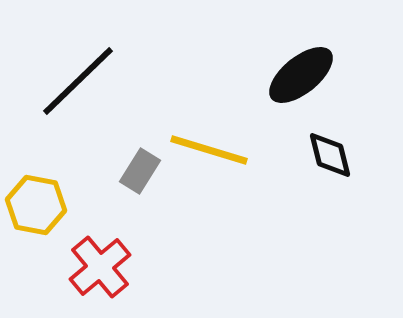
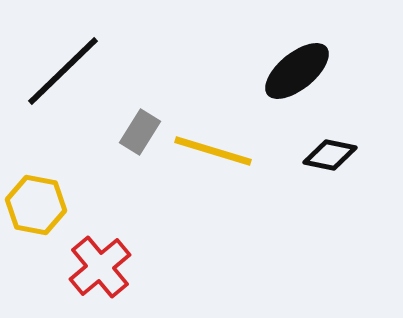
black ellipse: moved 4 px left, 4 px up
black line: moved 15 px left, 10 px up
yellow line: moved 4 px right, 1 px down
black diamond: rotated 64 degrees counterclockwise
gray rectangle: moved 39 px up
